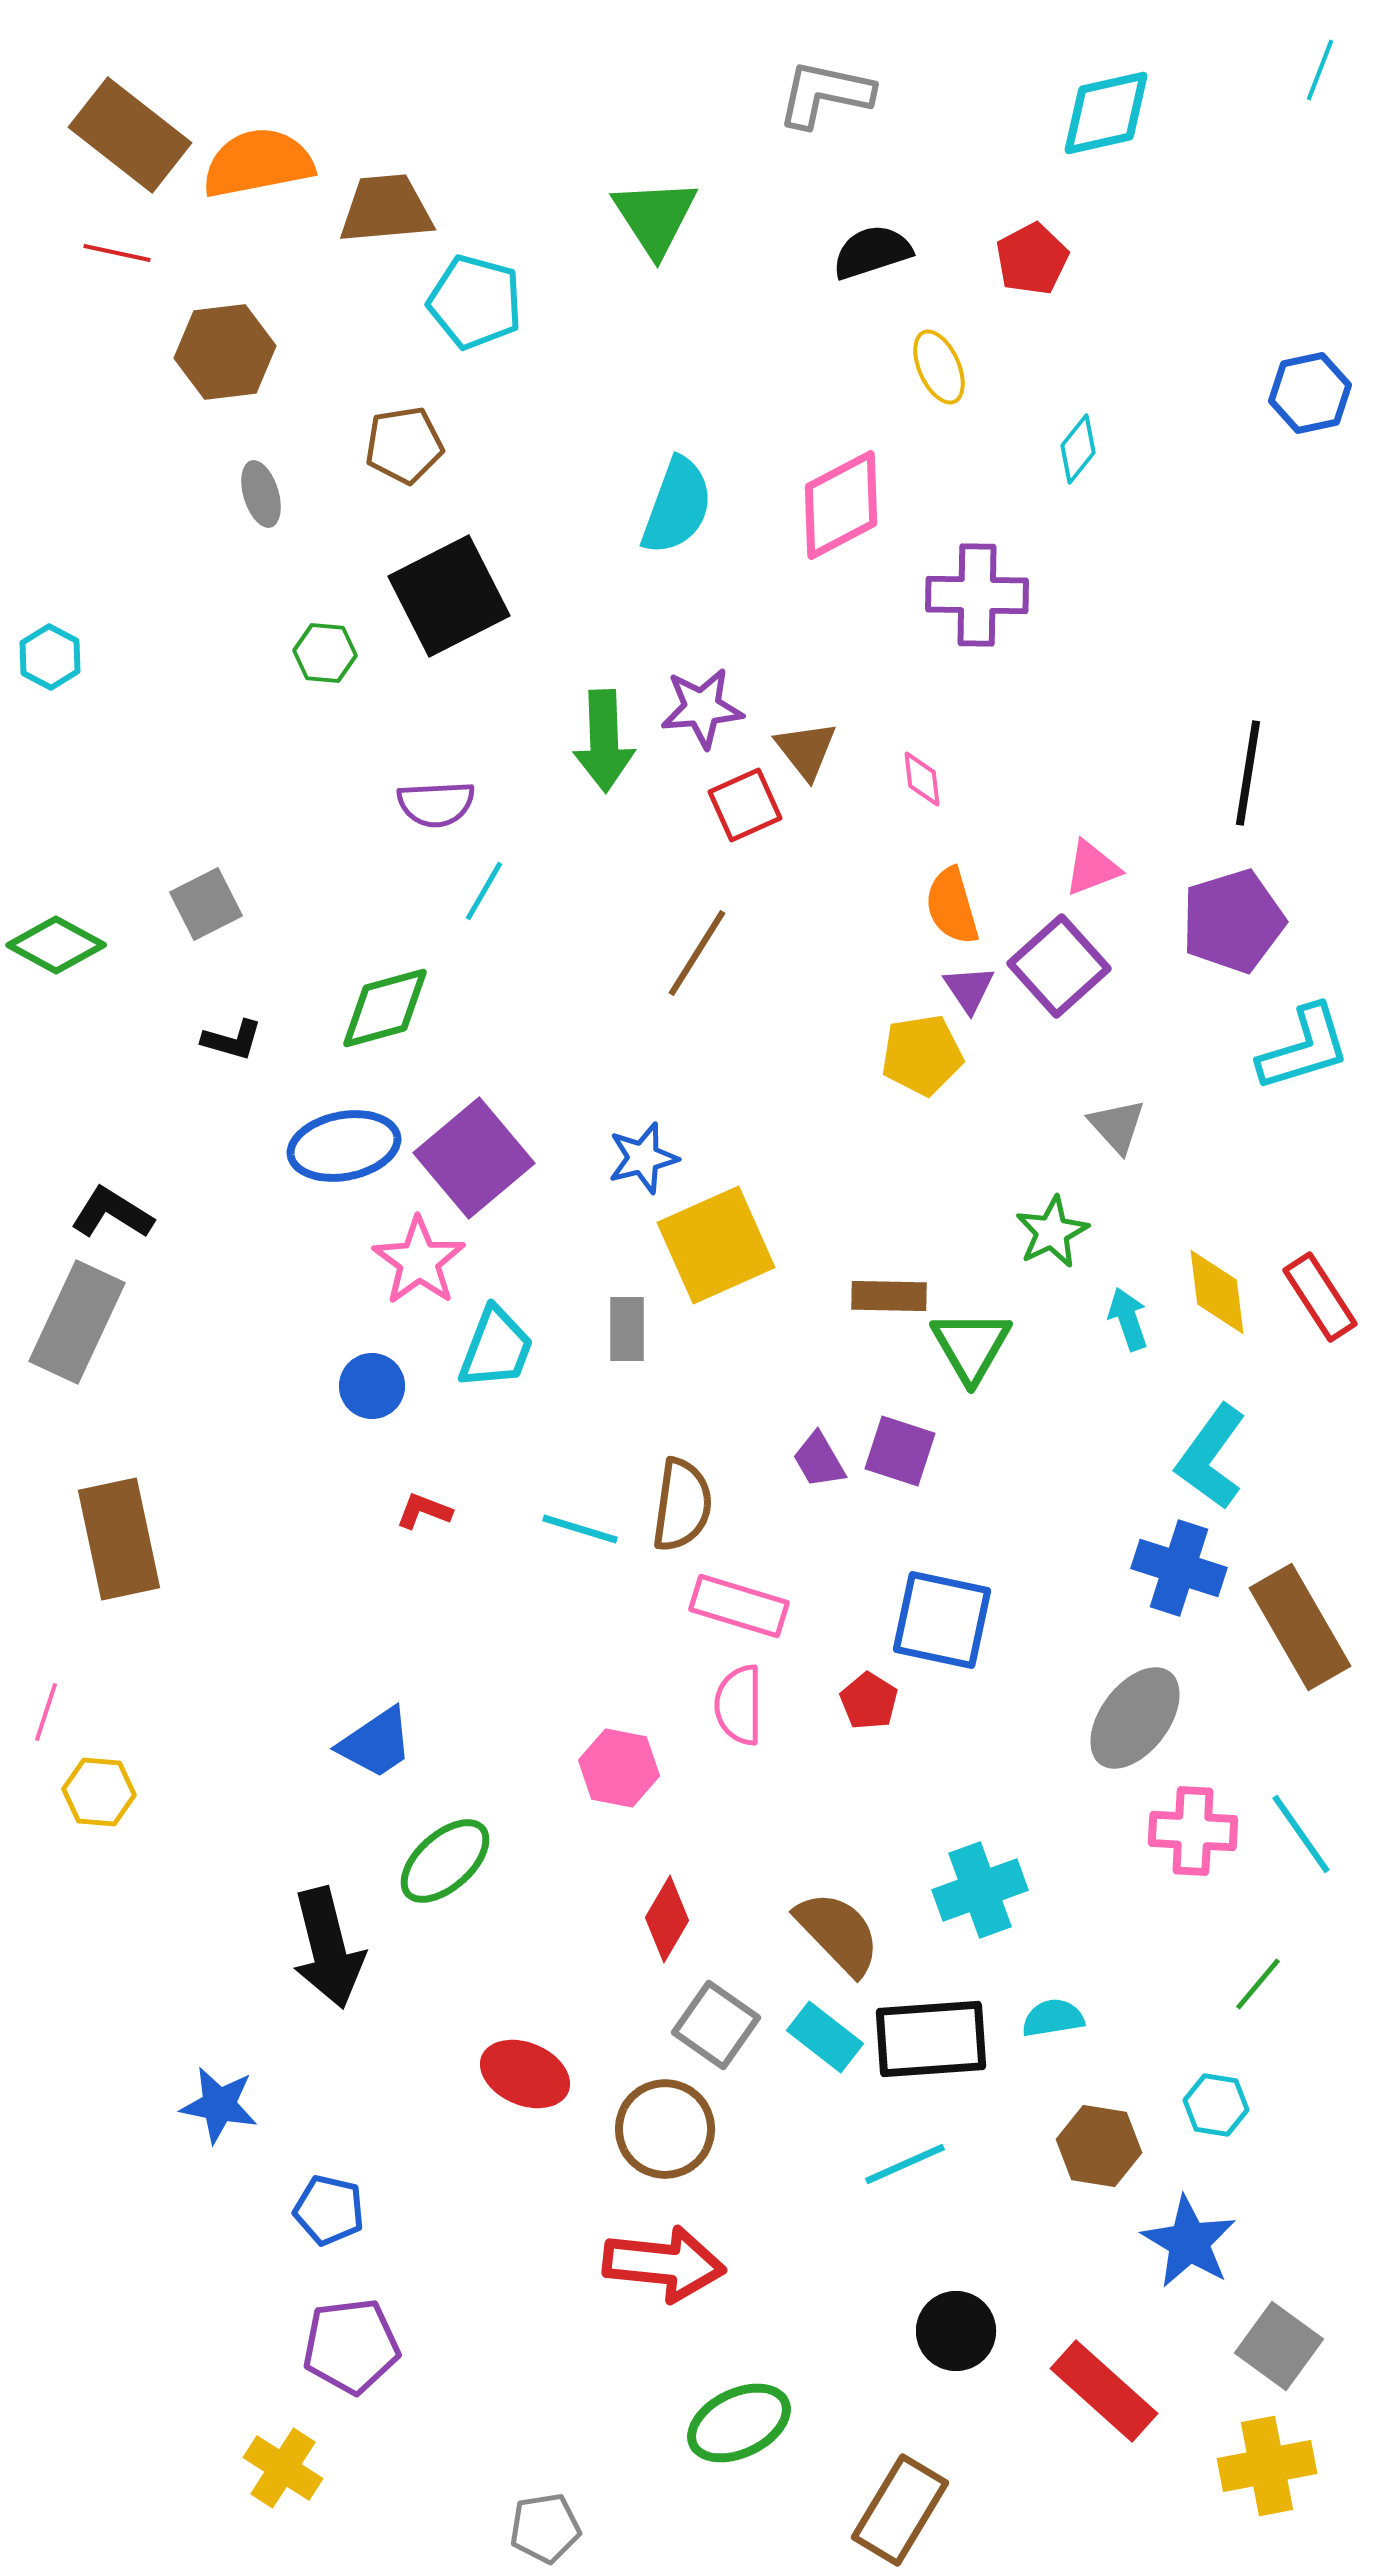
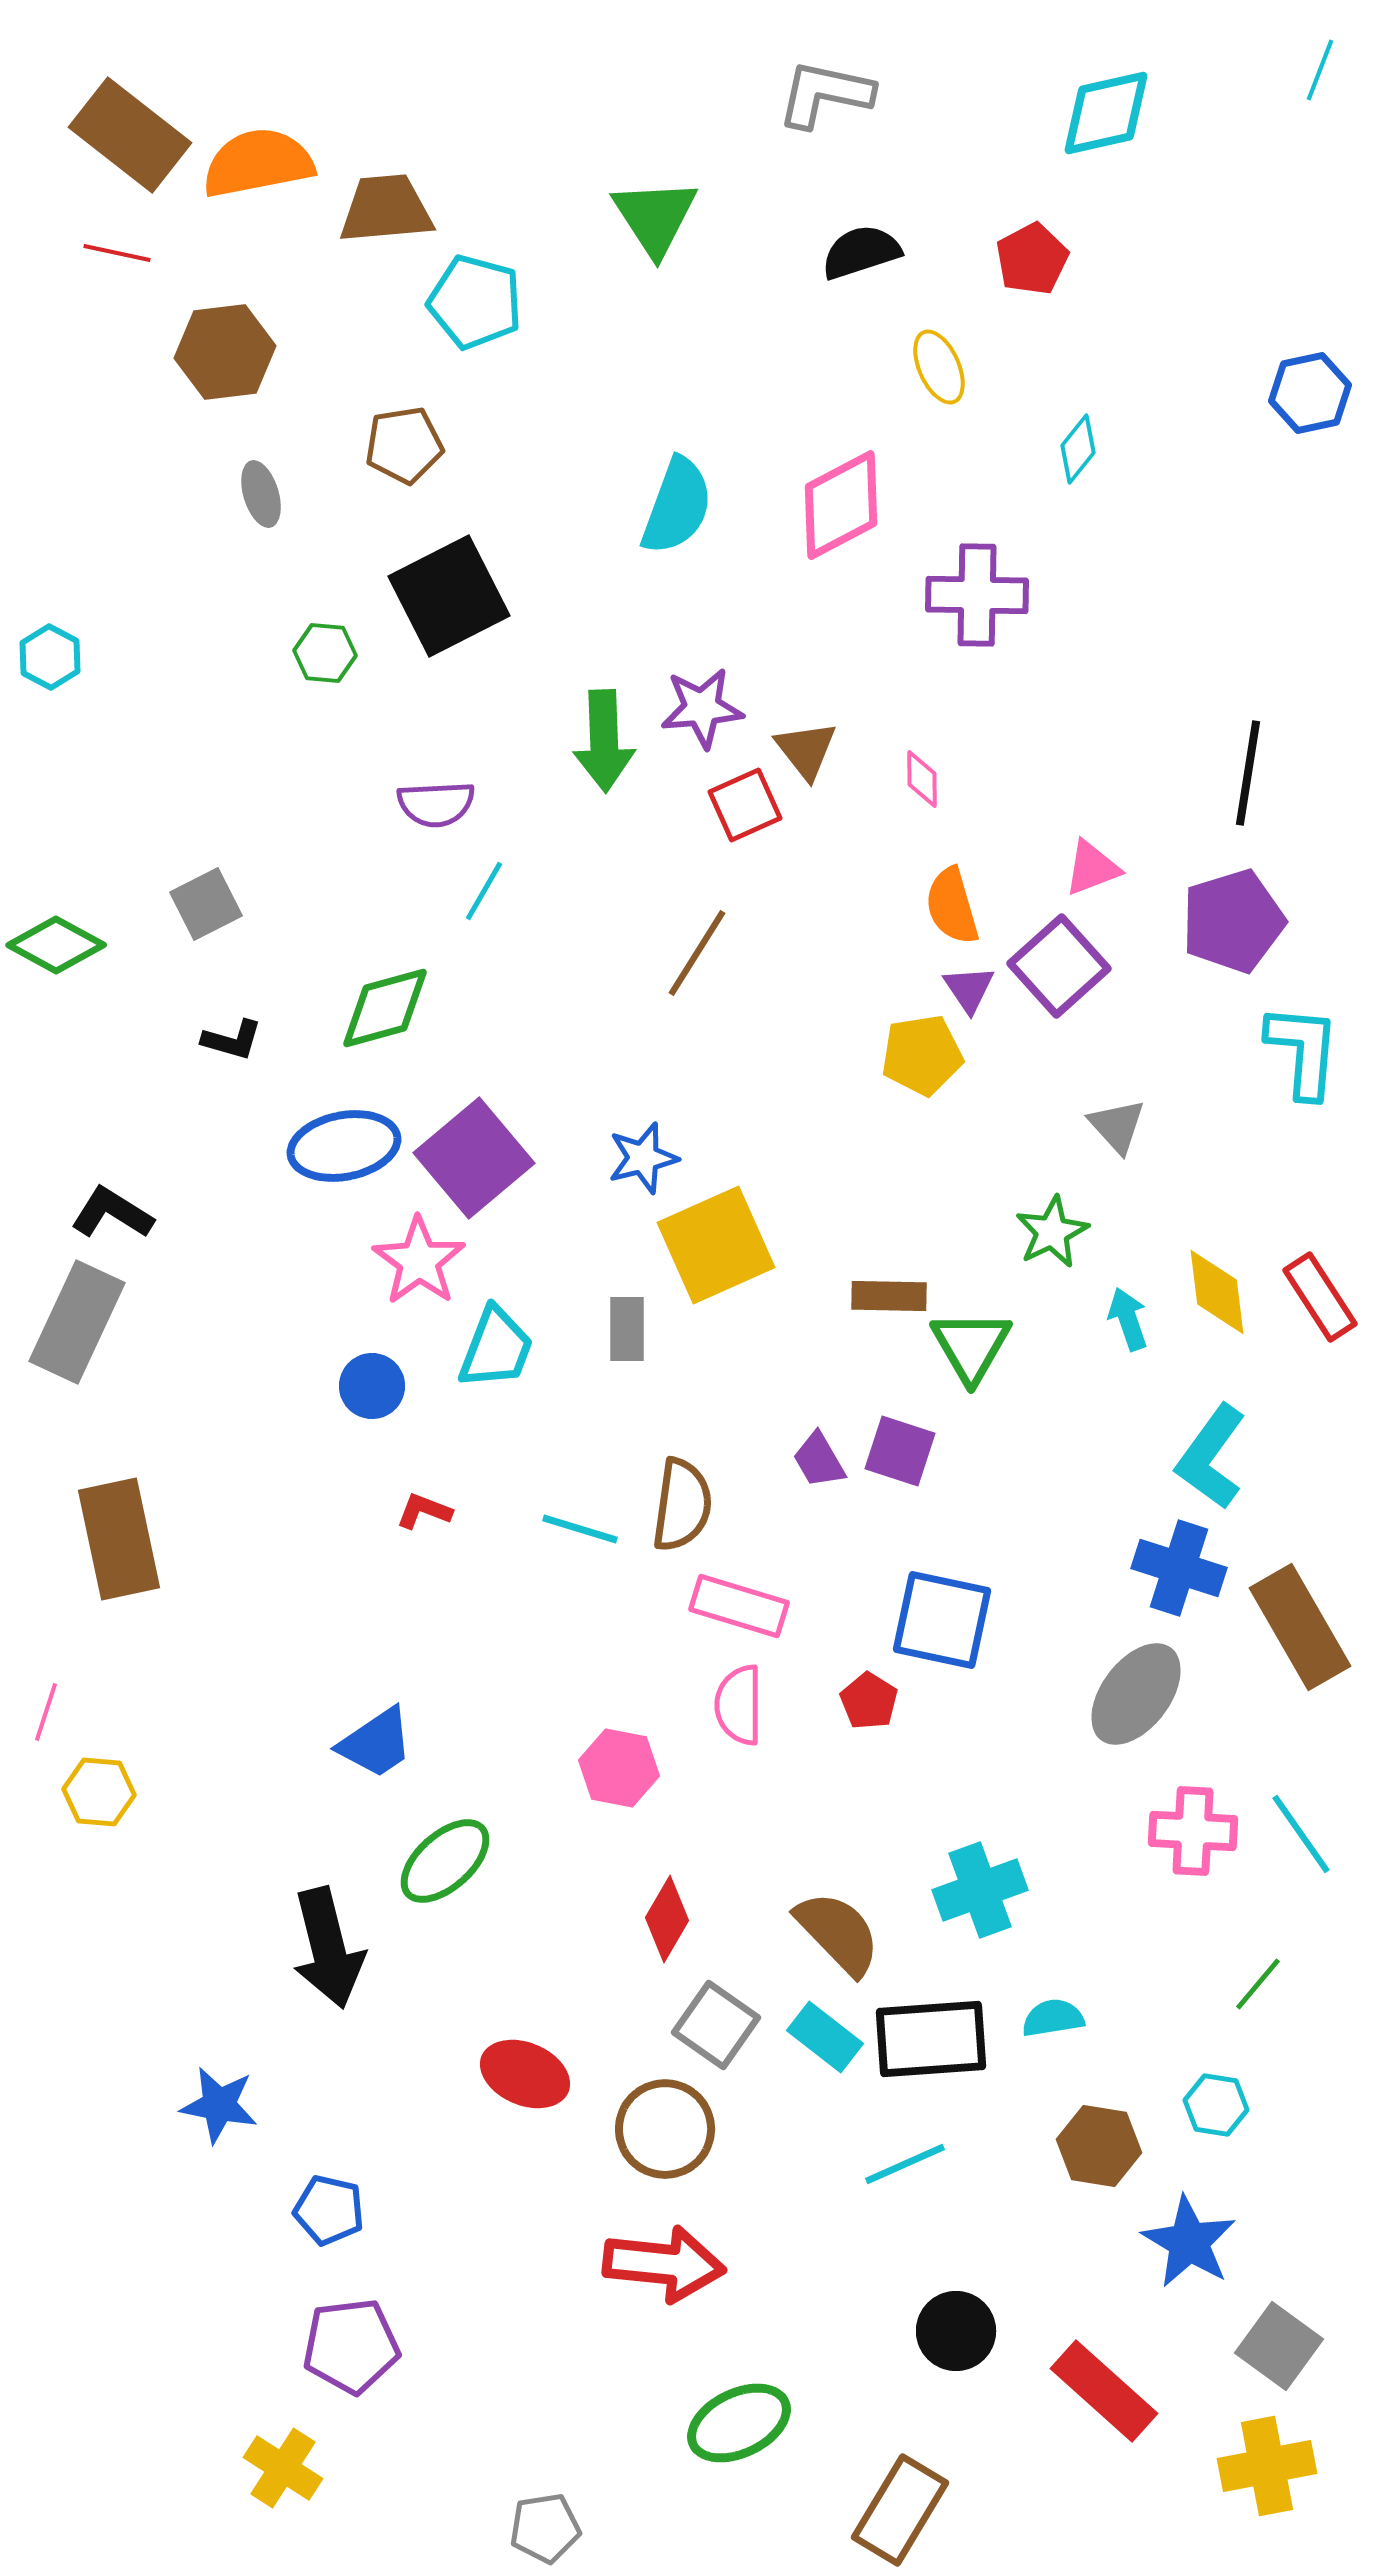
black semicircle at (872, 252): moved 11 px left
pink diamond at (922, 779): rotated 6 degrees clockwise
cyan L-shape at (1304, 1048): moved 1 px left, 3 px down; rotated 68 degrees counterclockwise
gray ellipse at (1135, 1718): moved 1 px right, 24 px up
